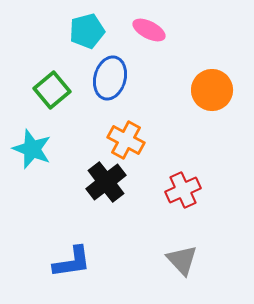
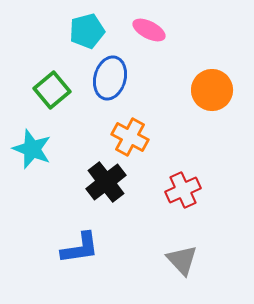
orange cross: moved 4 px right, 3 px up
blue L-shape: moved 8 px right, 14 px up
